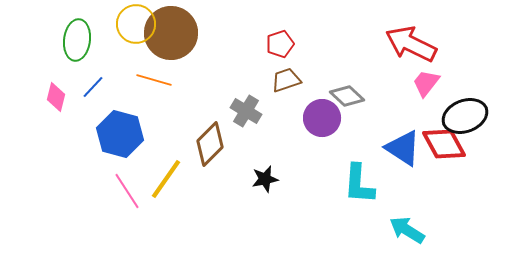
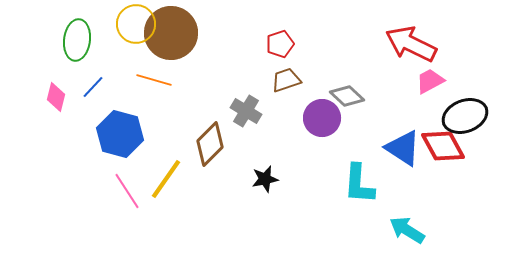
pink trapezoid: moved 4 px right, 2 px up; rotated 24 degrees clockwise
red diamond: moved 1 px left, 2 px down
